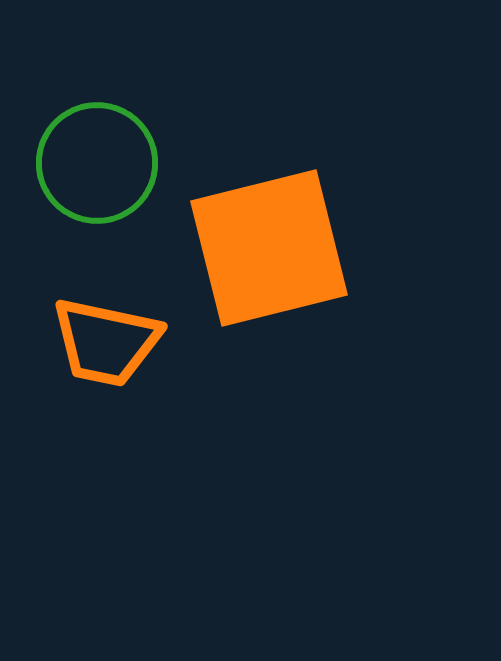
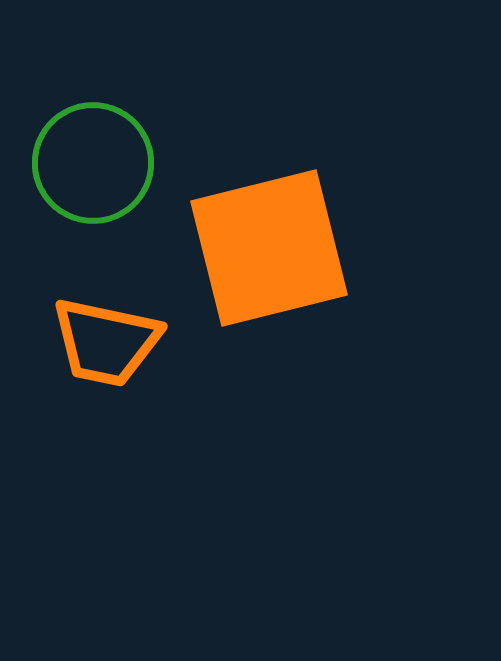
green circle: moved 4 px left
